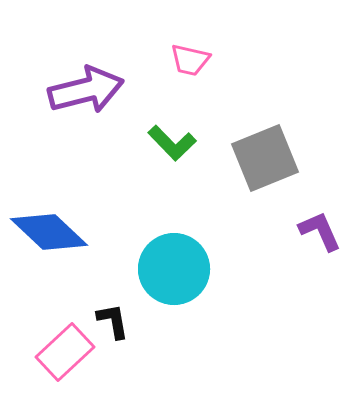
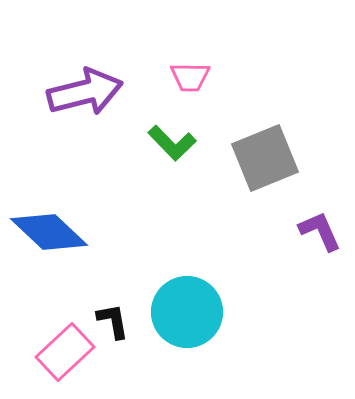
pink trapezoid: moved 17 px down; rotated 12 degrees counterclockwise
purple arrow: moved 1 px left, 2 px down
cyan circle: moved 13 px right, 43 px down
